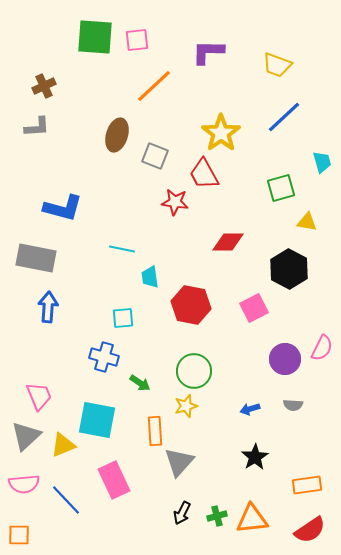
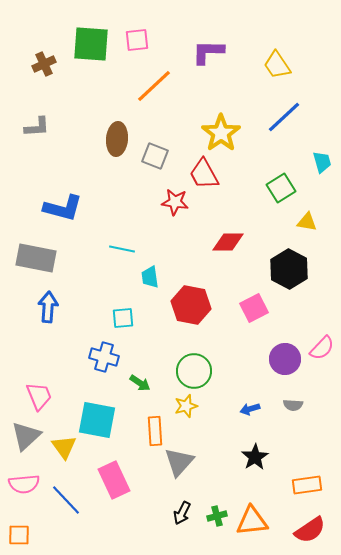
green square at (95, 37): moved 4 px left, 7 px down
yellow trapezoid at (277, 65): rotated 36 degrees clockwise
brown cross at (44, 86): moved 22 px up
brown ellipse at (117, 135): moved 4 px down; rotated 12 degrees counterclockwise
green square at (281, 188): rotated 16 degrees counterclockwise
pink semicircle at (322, 348): rotated 16 degrees clockwise
yellow triangle at (63, 445): moved 1 px right, 2 px down; rotated 44 degrees counterclockwise
orange triangle at (252, 519): moved 2 px down
